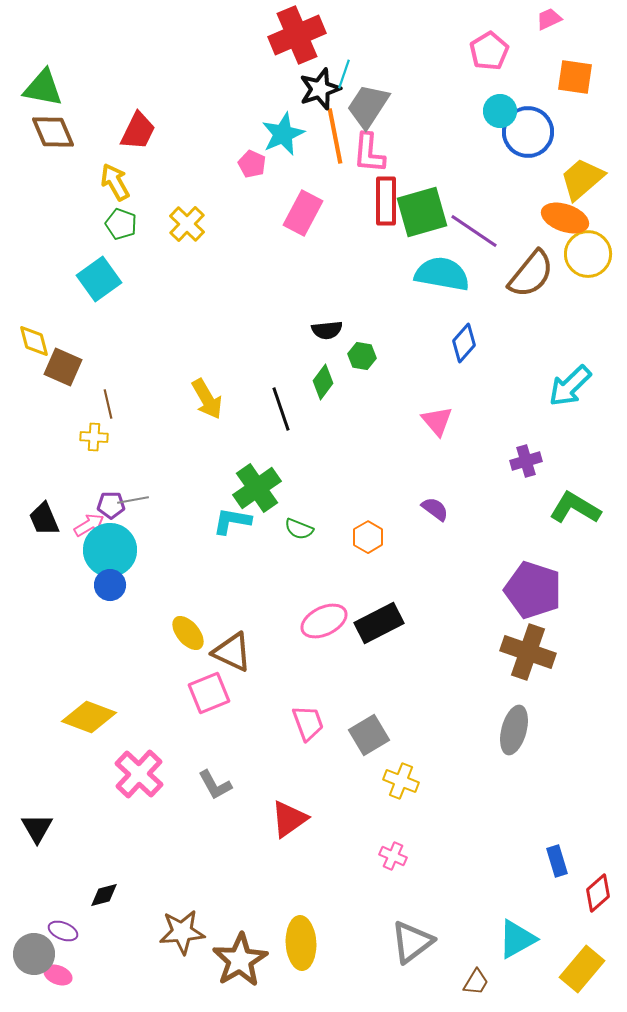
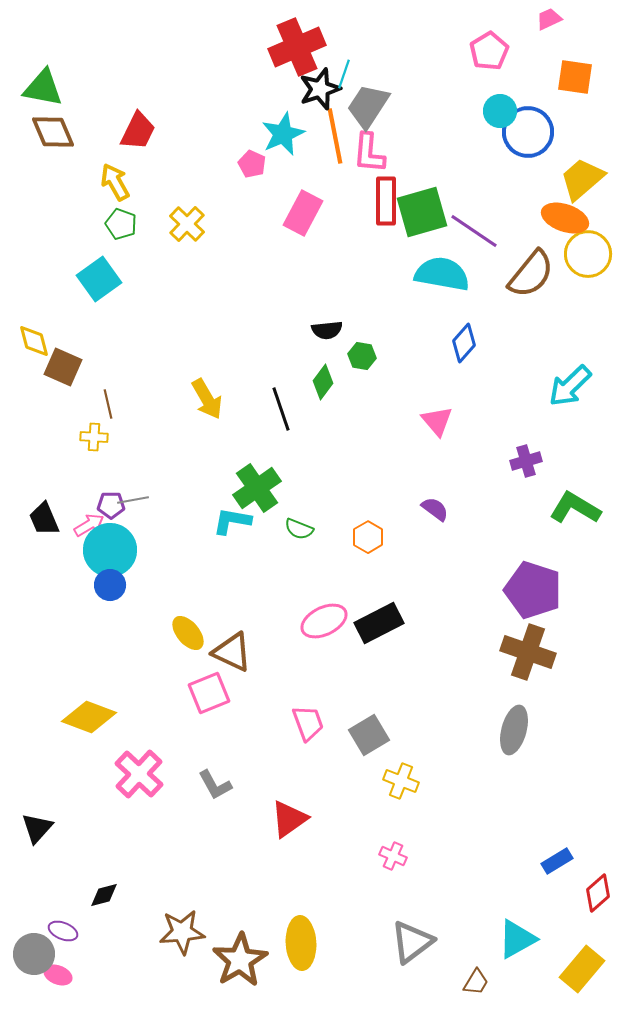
red cross at (297, 35): moved 12 px down
black triangle at (37, 828): rotated 12 degrees clockwise
blue rectangle at (557, 861): rotated 76 degrees clockwise
